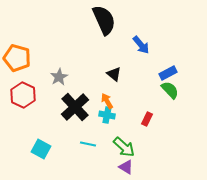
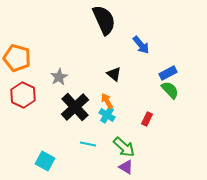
cyan cross: rotated 21 degrees clockwise
cyan square: moved 4 px right, 12 px down
